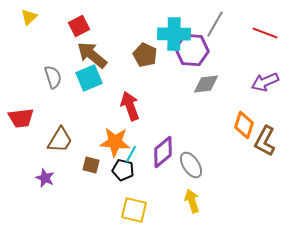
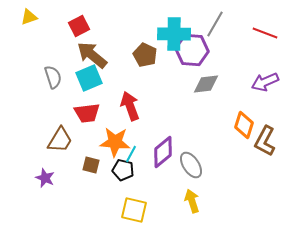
yellow triangle: rotated 24 degrees clockwise
red trapezoid: moved 66 px right, 5 px up
